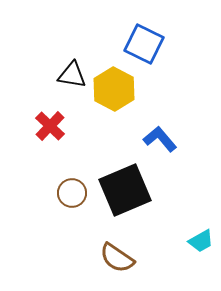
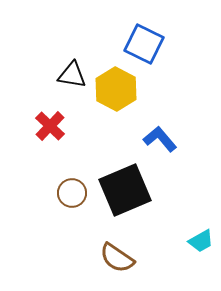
yellow hexagon: moved 2 px right
